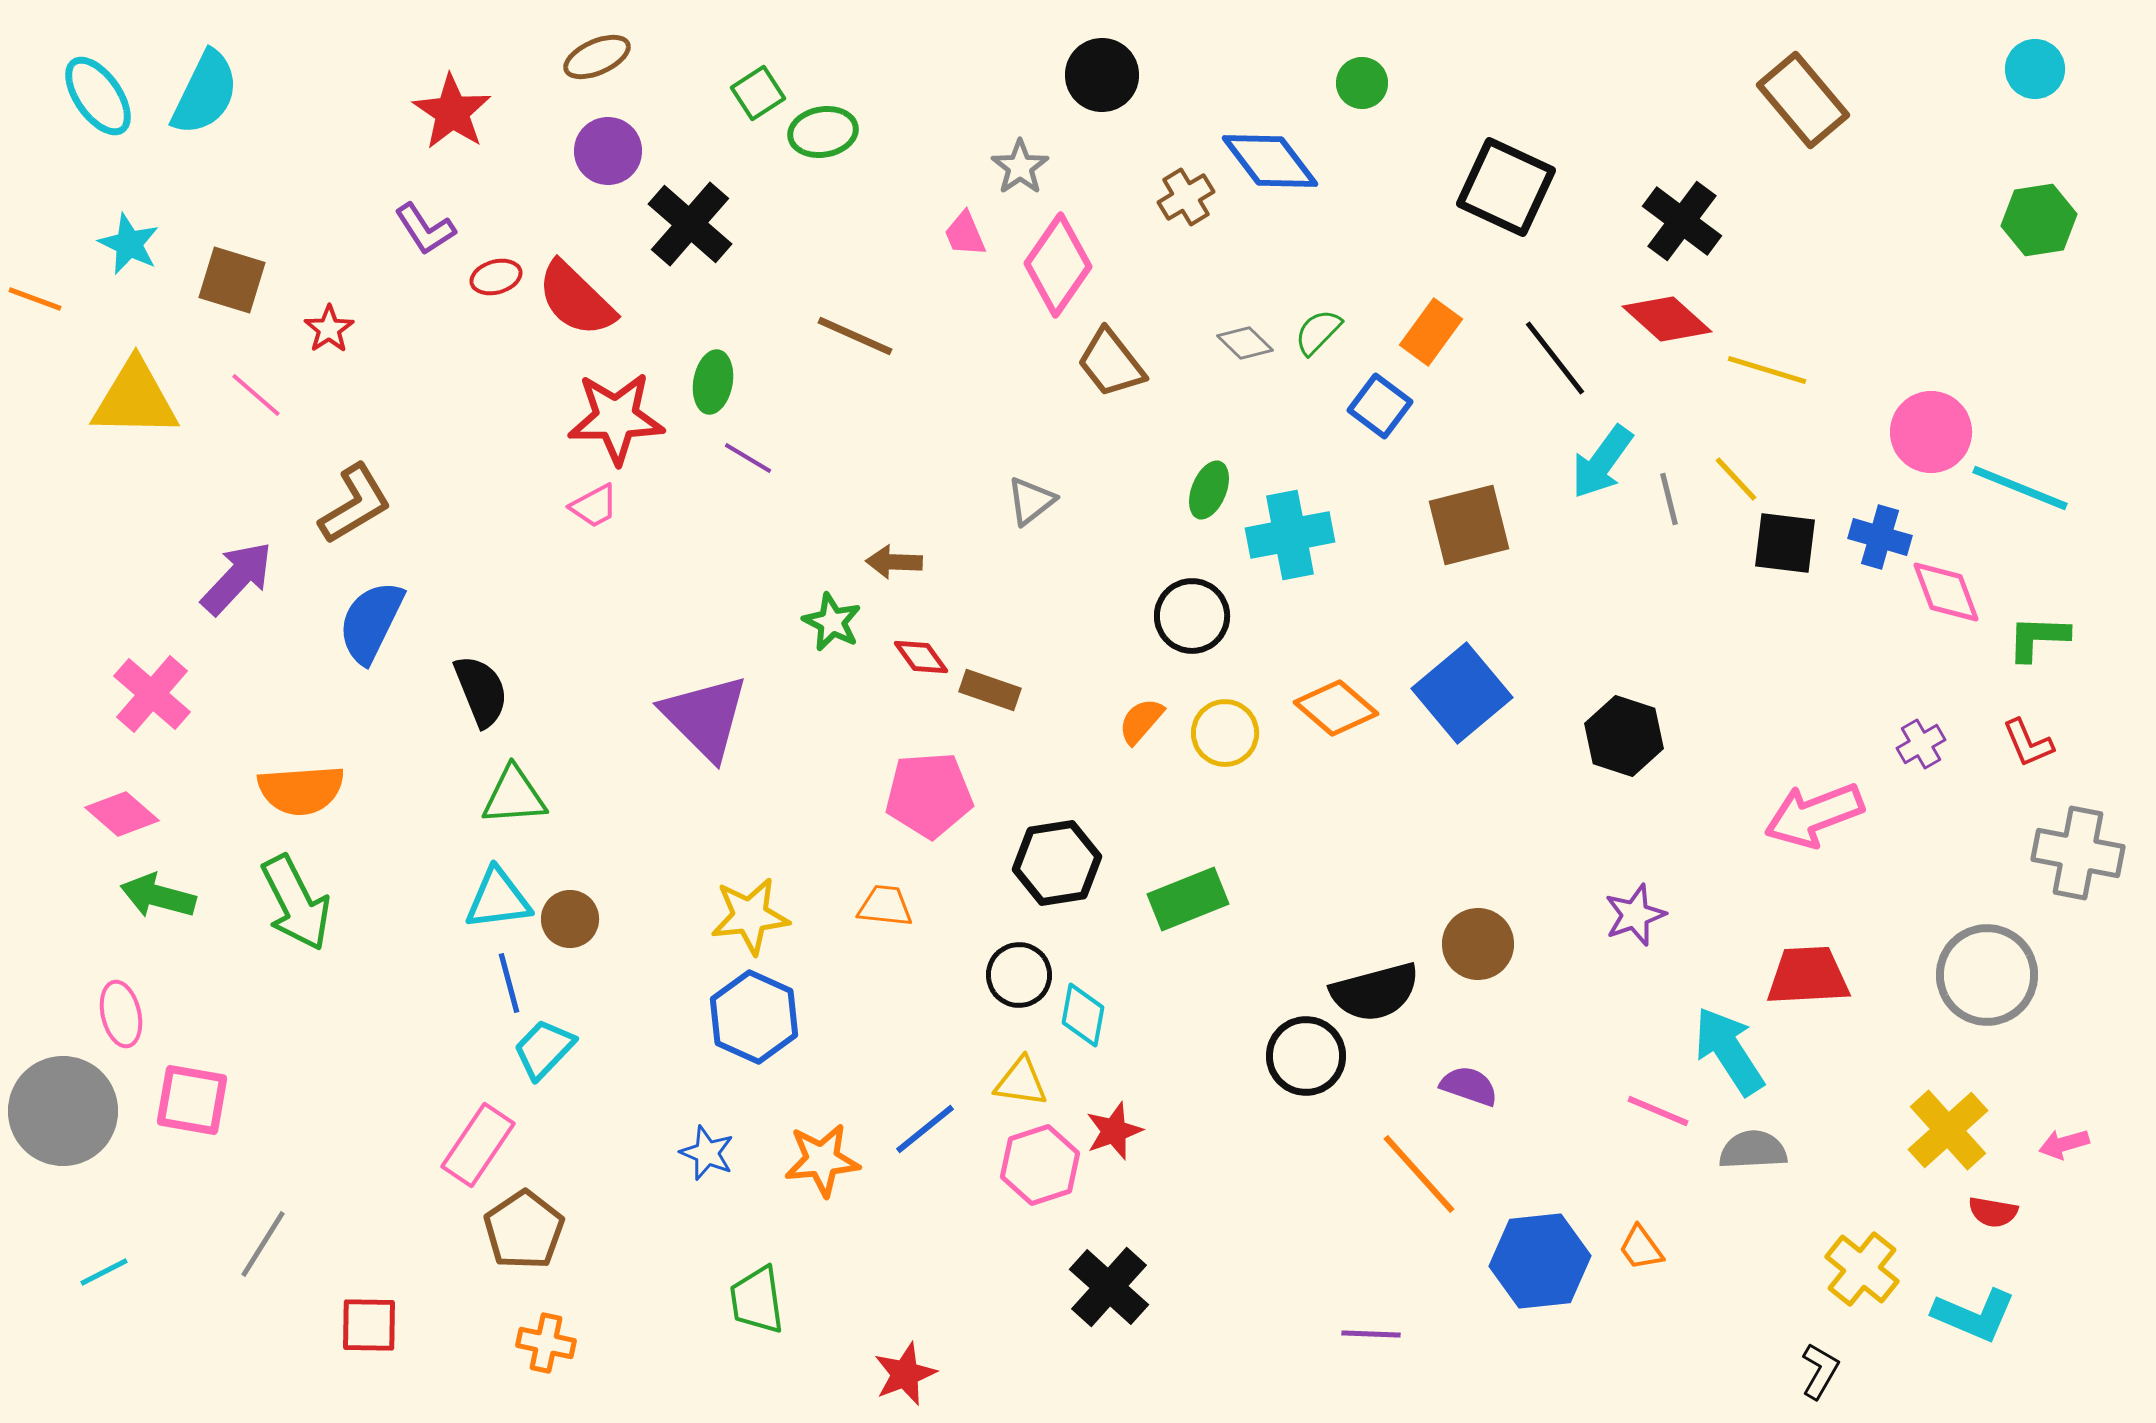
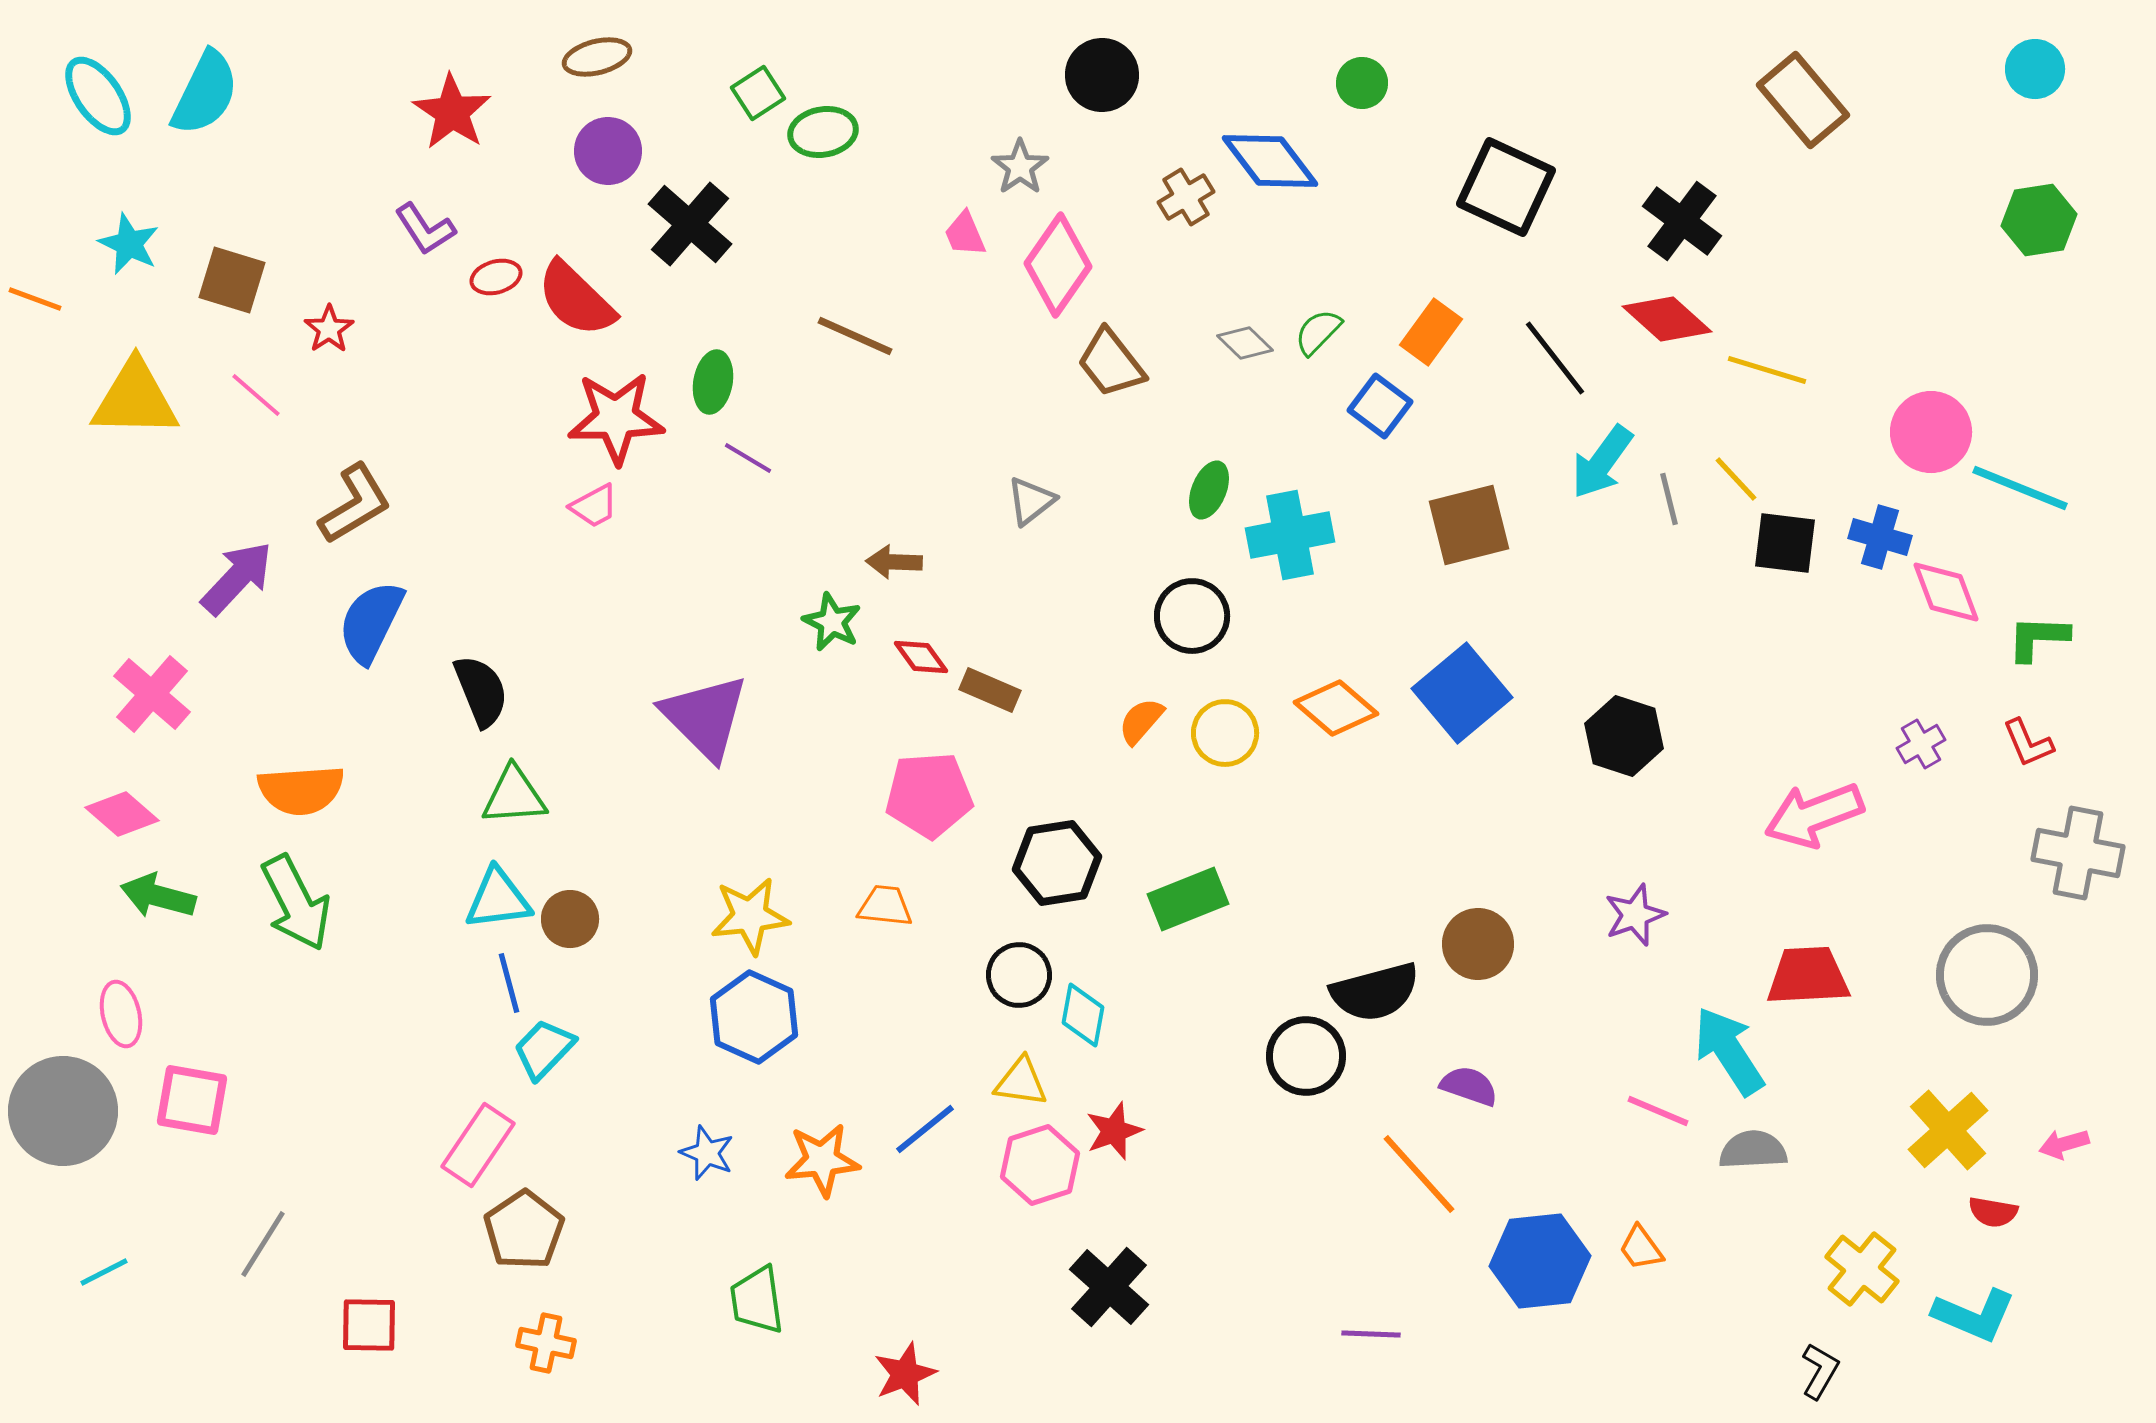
brown ellipse at (597, 57): rotated 10 degrees clockwise
brown rectangle at (990, 690): rotated 4 degrees clockwise
